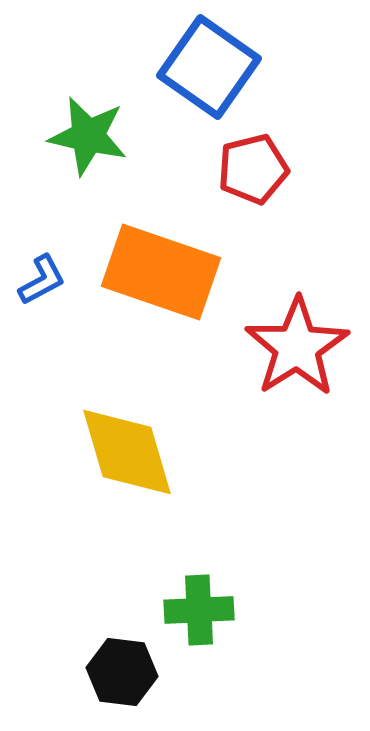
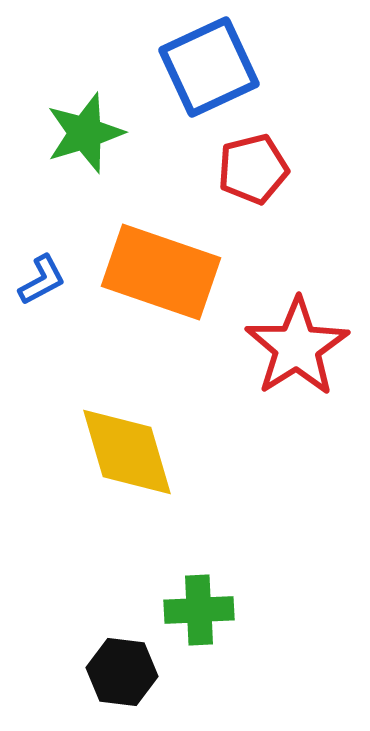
blue square: rotated 30 degrees clockwise
green star: moved 3 px left, 3 px up; rotated 30 degrees counterclockwise
